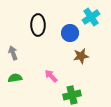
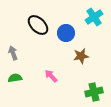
cyan cross: moved 3 px right
black ellipse: rotated 45 degrees counterclockwise
blue circle: moved 4 px left
green cross: moved 22 px right, 3 px up
